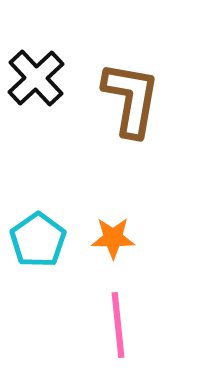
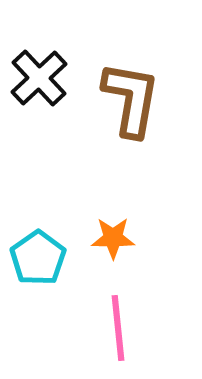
black cross: moved 3 px right
cyan pentagon: moved 18 px down
pink line: moved 3 px down
